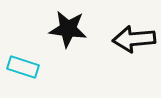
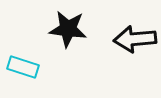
black arrow: moved 1 px right
